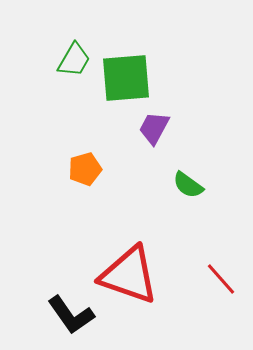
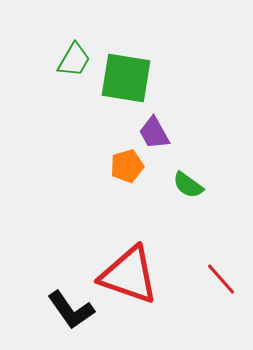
green square: rotated 14 degrees clockwise
purple trapezoid: moved 5 px down; rotated 57 degrees counterclockwise
orange pentagon: moved 42 px right, 3 px up
black L-shape: moved 5 px up
